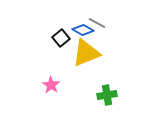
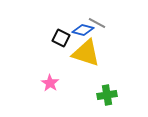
blue diamond: rotated 15 degrees counterclockwise
black square: rotated 24 degrees counterclockwise
yellow triangle: rotated 40 degrees clockwise
pink star: moved 1 px left, 2 px up
